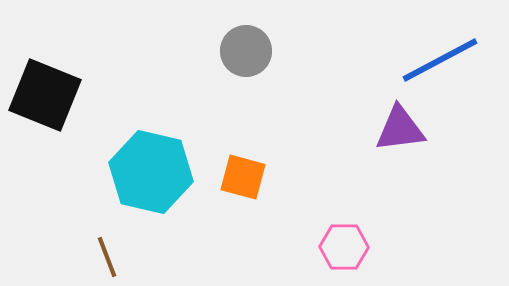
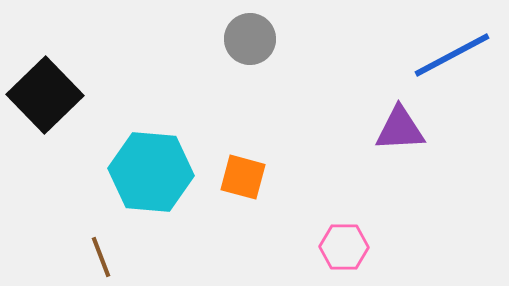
gray circle: moved 4 px right, 12 px up
blue line: moved 12 px right, 5 px up
black square: rotated 24 degrees clockwise
purple triangle: rotated 4 degrees clockwise
cyan hexagon: rotated 8 degrees counterclockwise
brown line: moved 6 px left
